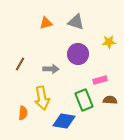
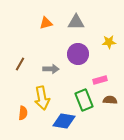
gray triangle: rotated 18 degrees counterclockwise
